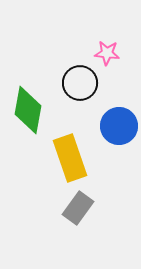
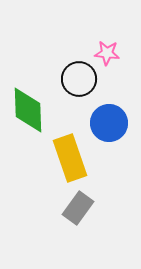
black circle: moved 1 px left, 4 px up
green diamond: rotated 12 degrees counterclockwise
blue circle: moved 10 px left, 3 px up
